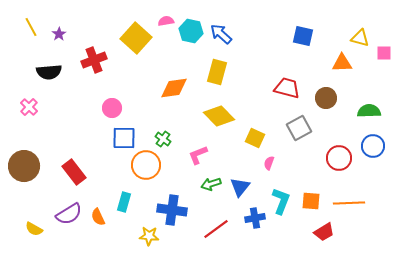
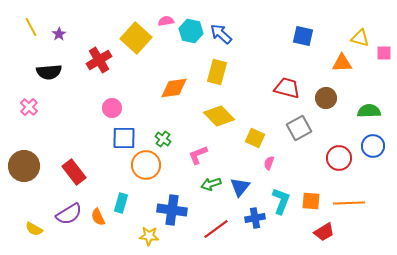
red cross at (94, 60): moved 5 px right; rotated 10 degrees counterclockwise
cyan rectangle at (124, 202): moved 3 px left, 1 px down
